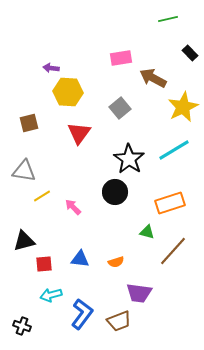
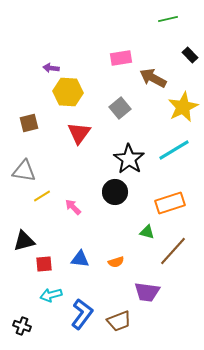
black rectangle: moved 2 px down
purple trapezoid: moved 8 px right, 1 px up
